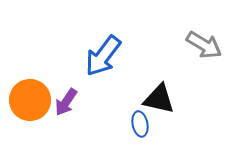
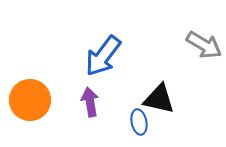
purple arrow: moved 24 px right; rotated 136 degrees clockwise
blue ellipse: moved 1 px left, 2 px up
